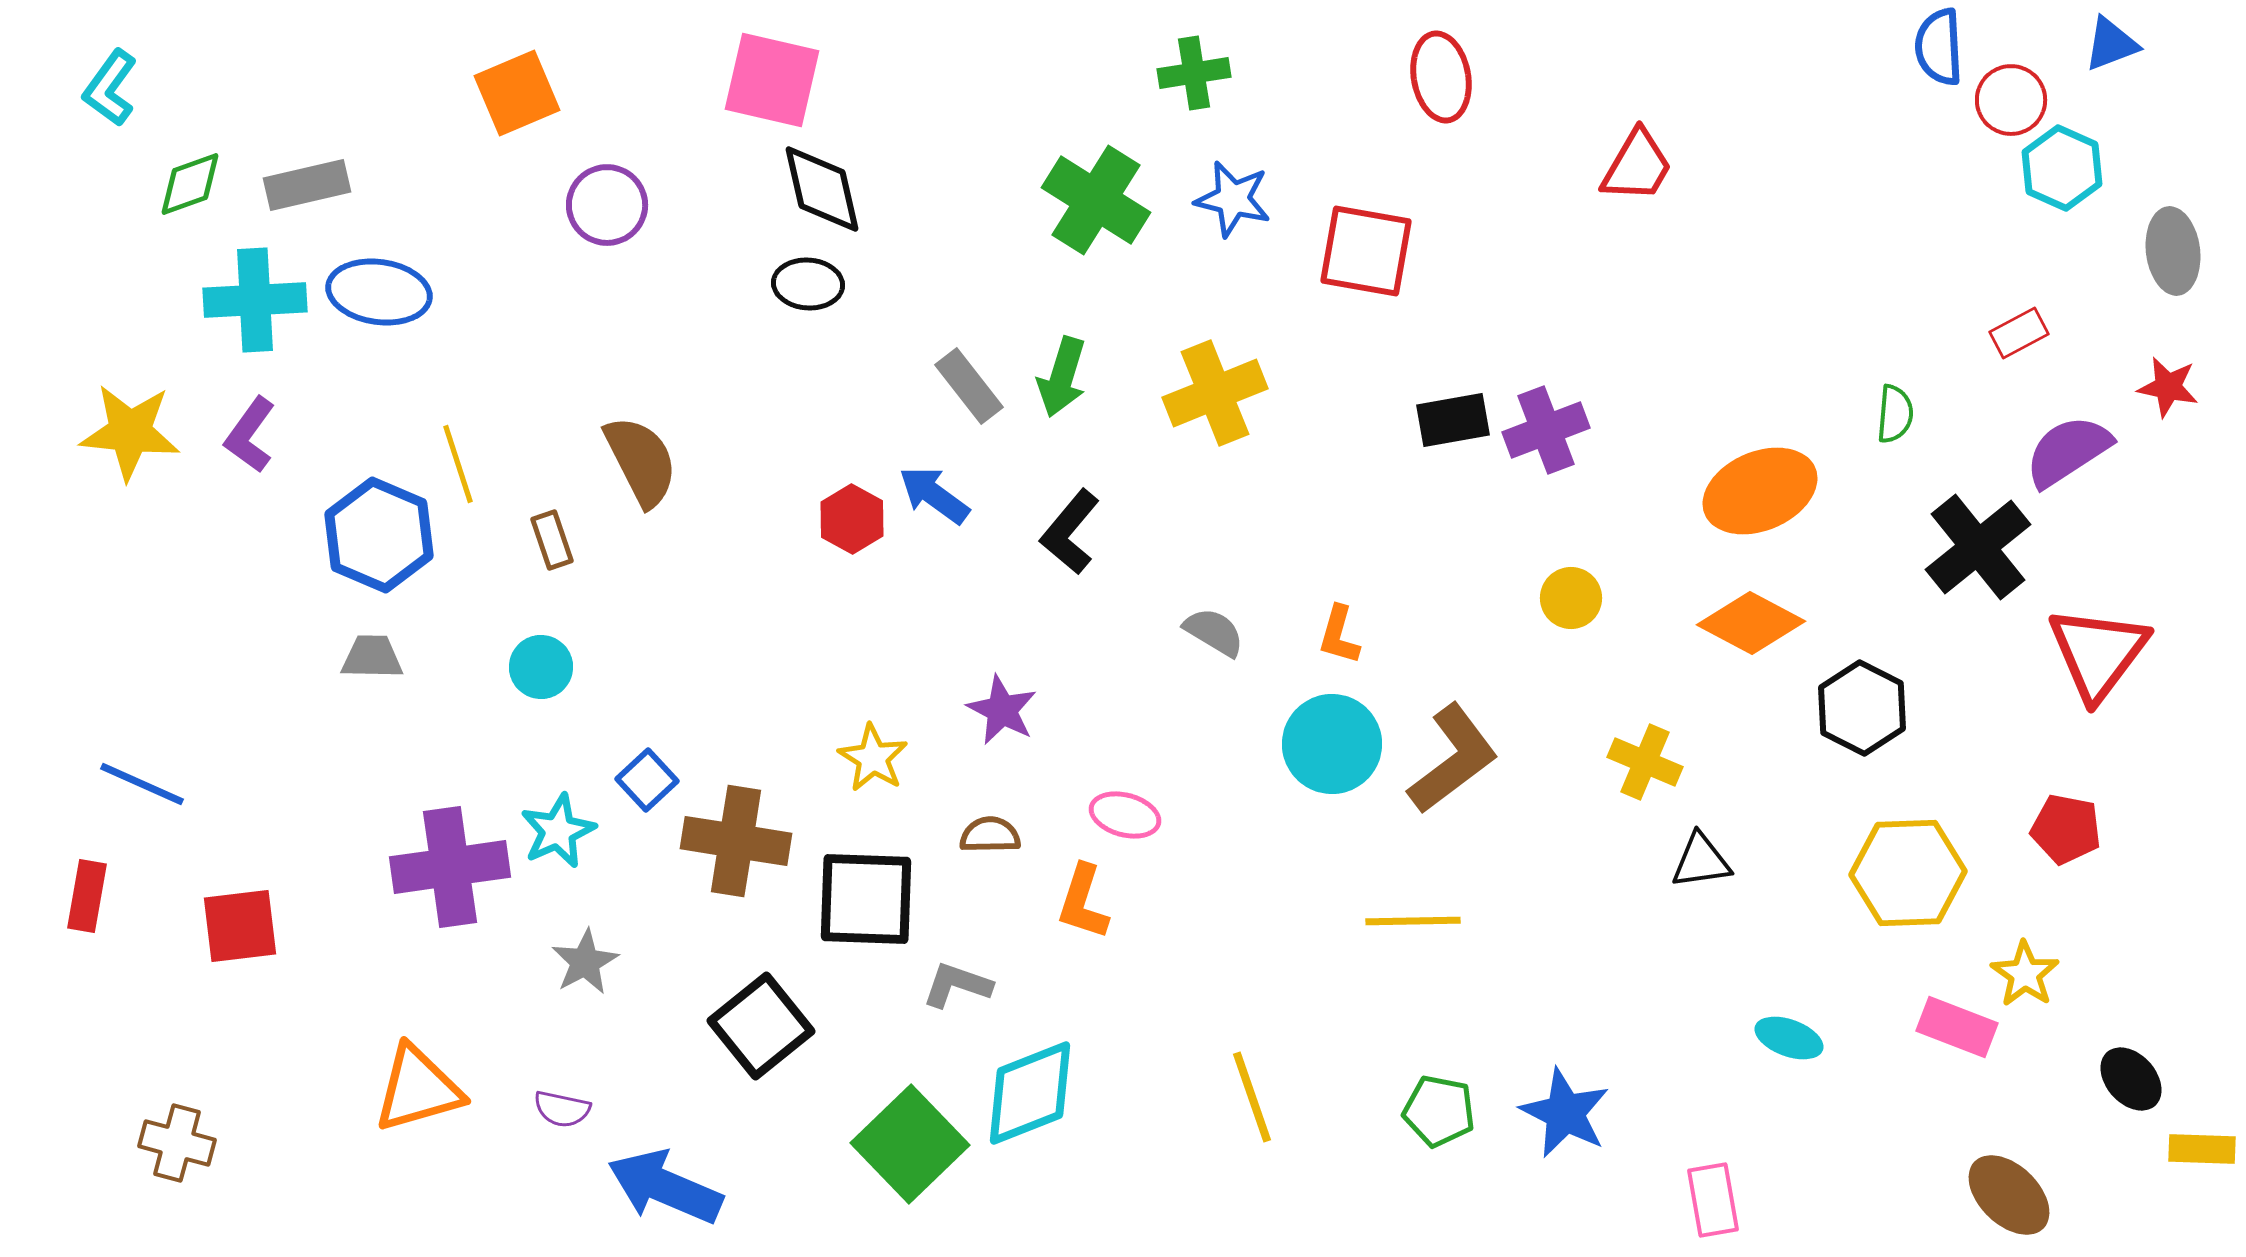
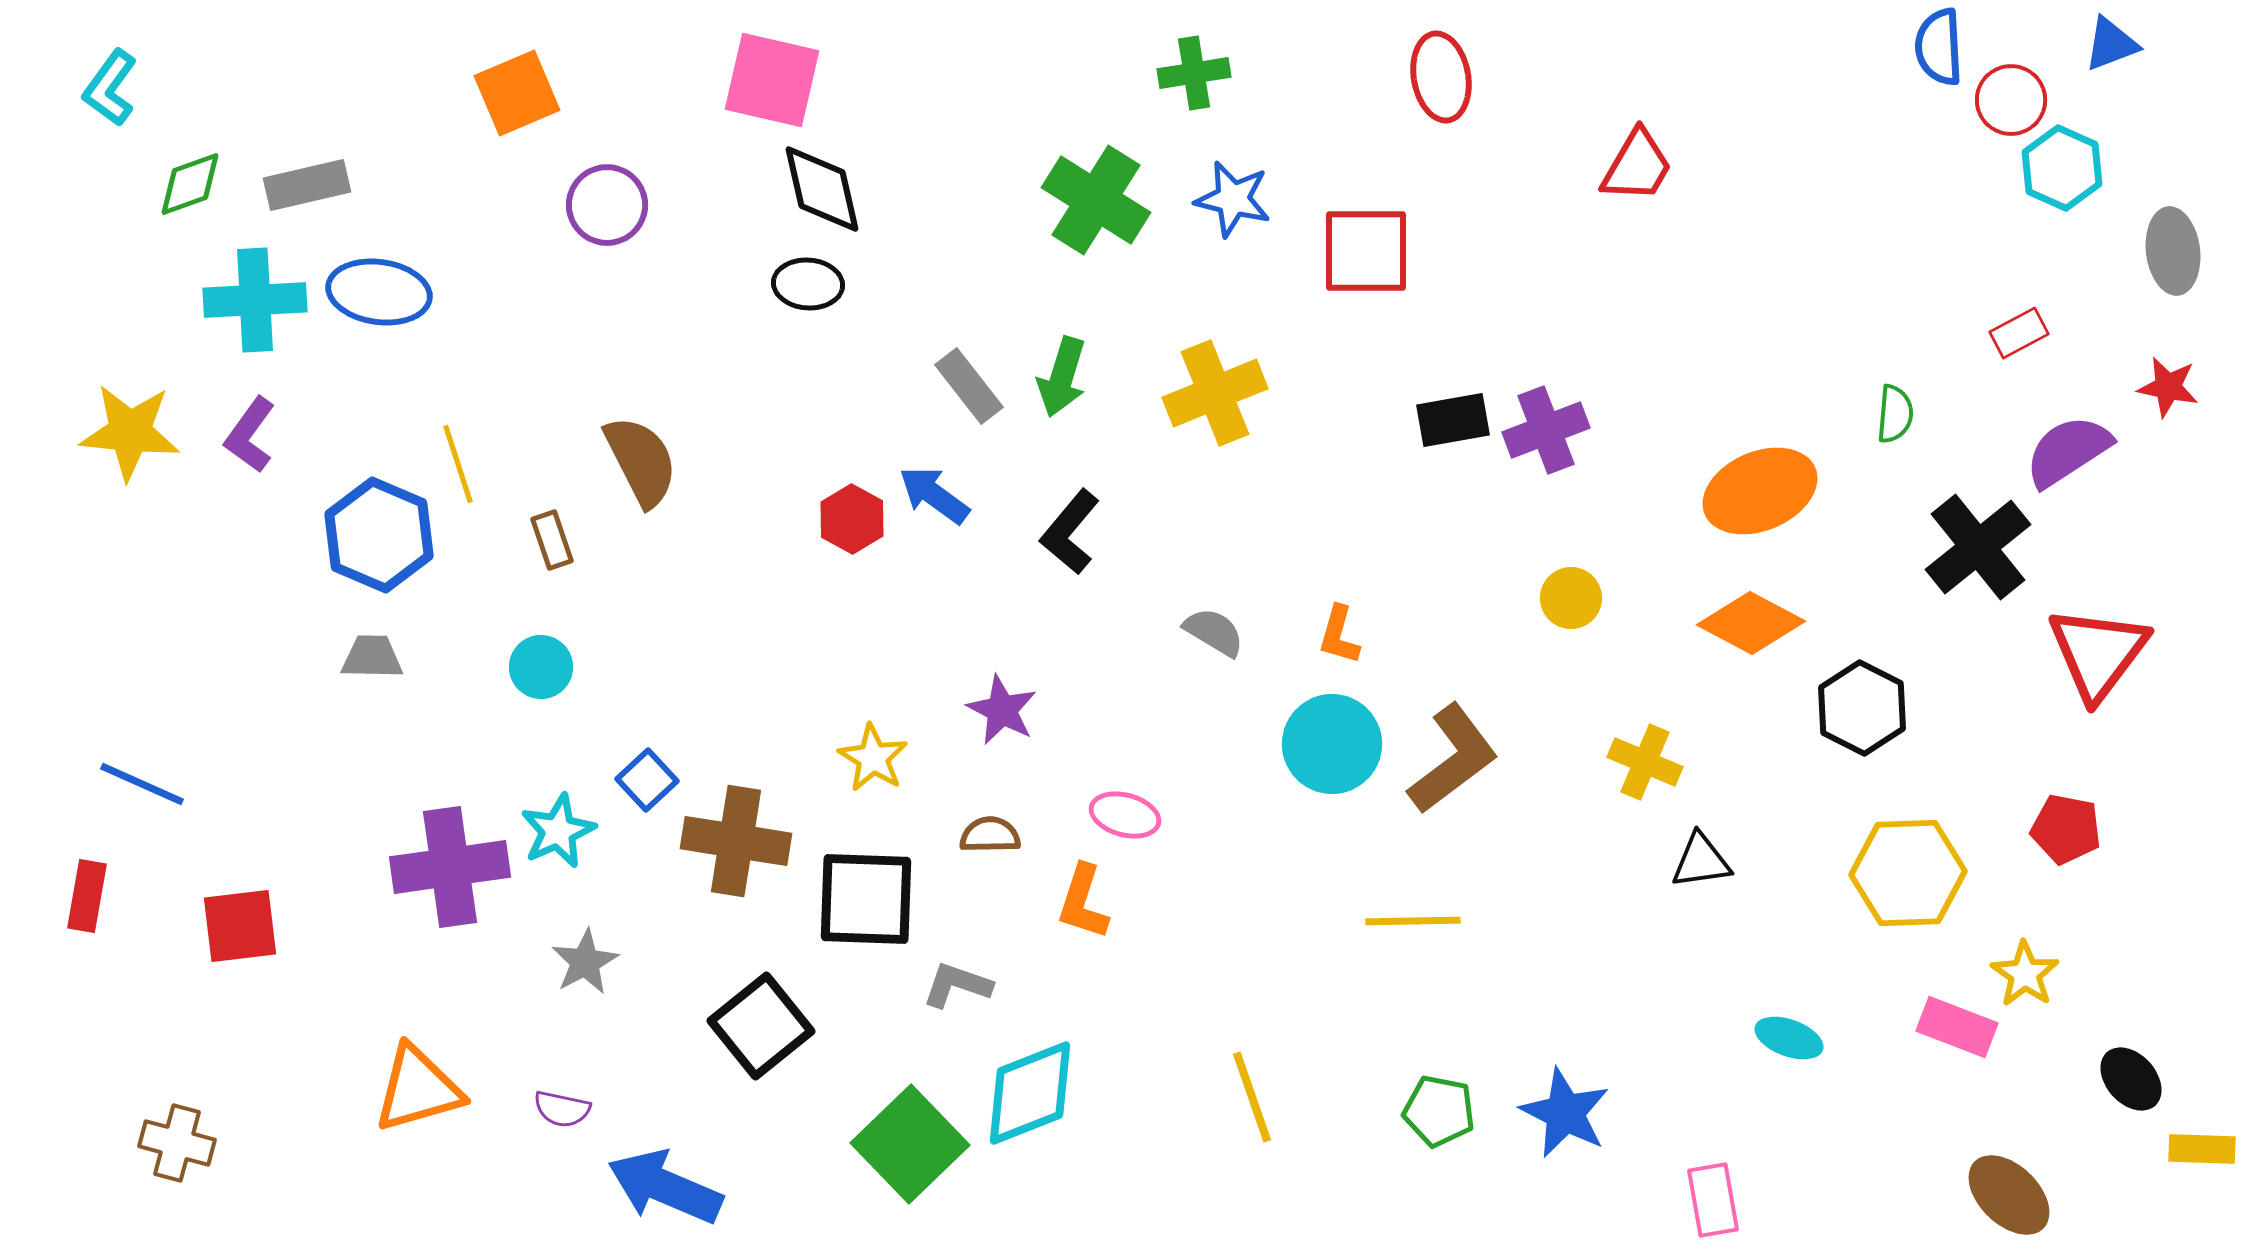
red square at (1366, 251): rotated 10 degrees counterclockwise
